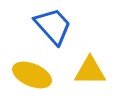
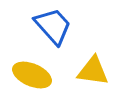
yellow triangle: moved 3 px right; rotated 8 degrees clockwise
